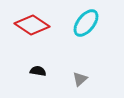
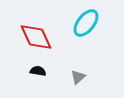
red diamond: moved 4 px right, 12 px down; rotated 32 degrees clockwise
gray triangle: moved 2 px left, 2 px up
